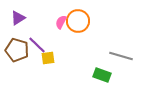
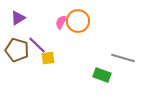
gray line: moved 2 px right, 2 px down
